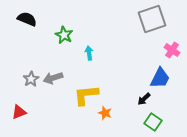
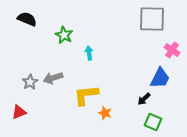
gray square: rotated 20 degrees clockwise
gray star: moved 1 px left, 3 px down
green square: rotated 12 degrees counterclockwise
